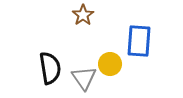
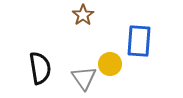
black semicircle: moved 10 px left
